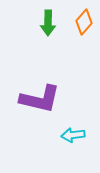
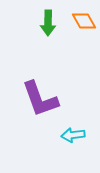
orange diamond: moved 1 px up; rotated 70 degrees counterclockwise
purple L-shape: rotated 57 degrees clockwise
